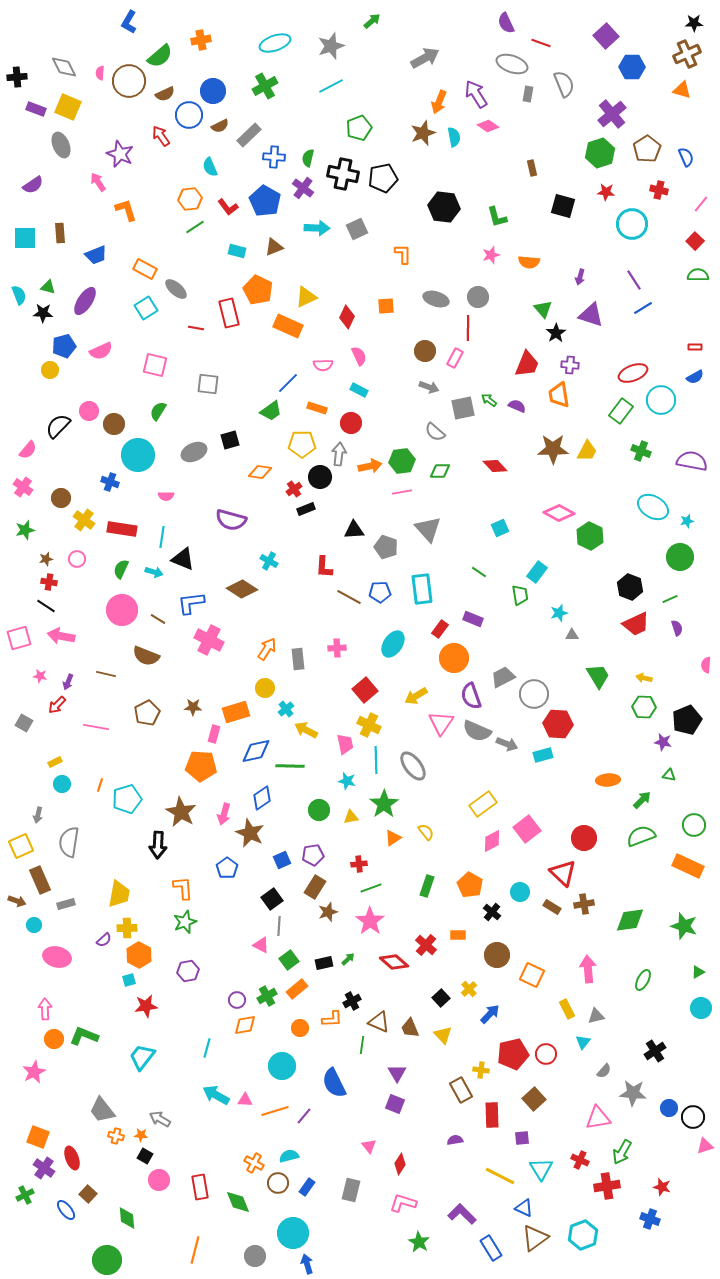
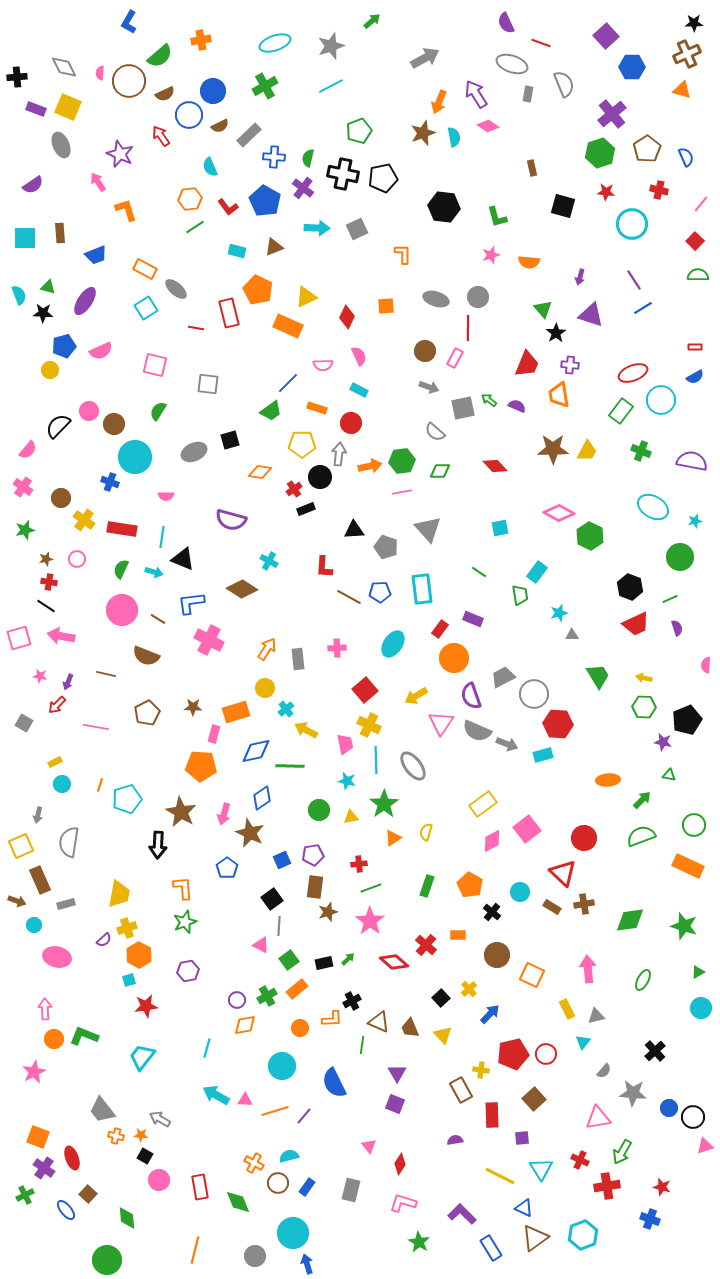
green pentagon at (359, 128): moved 3 px down
cyan circle at (138, 455): moved 3 px left, 2 px down
cyan star at (687, 521): moved 8 px right
cyan square at (500, 528): rotated 12 degrees clockwise
yellow semicircle at (426, 832): rotated 126 degrees counterclockwise
brown rectangle at (315, 887): rotated 25 degrees counterclockwise
yellow cross at (127, 928): rotated 18 degrees counterclockwise
black cross at (655, 1051): rotated 10 degrees counterclockwise
